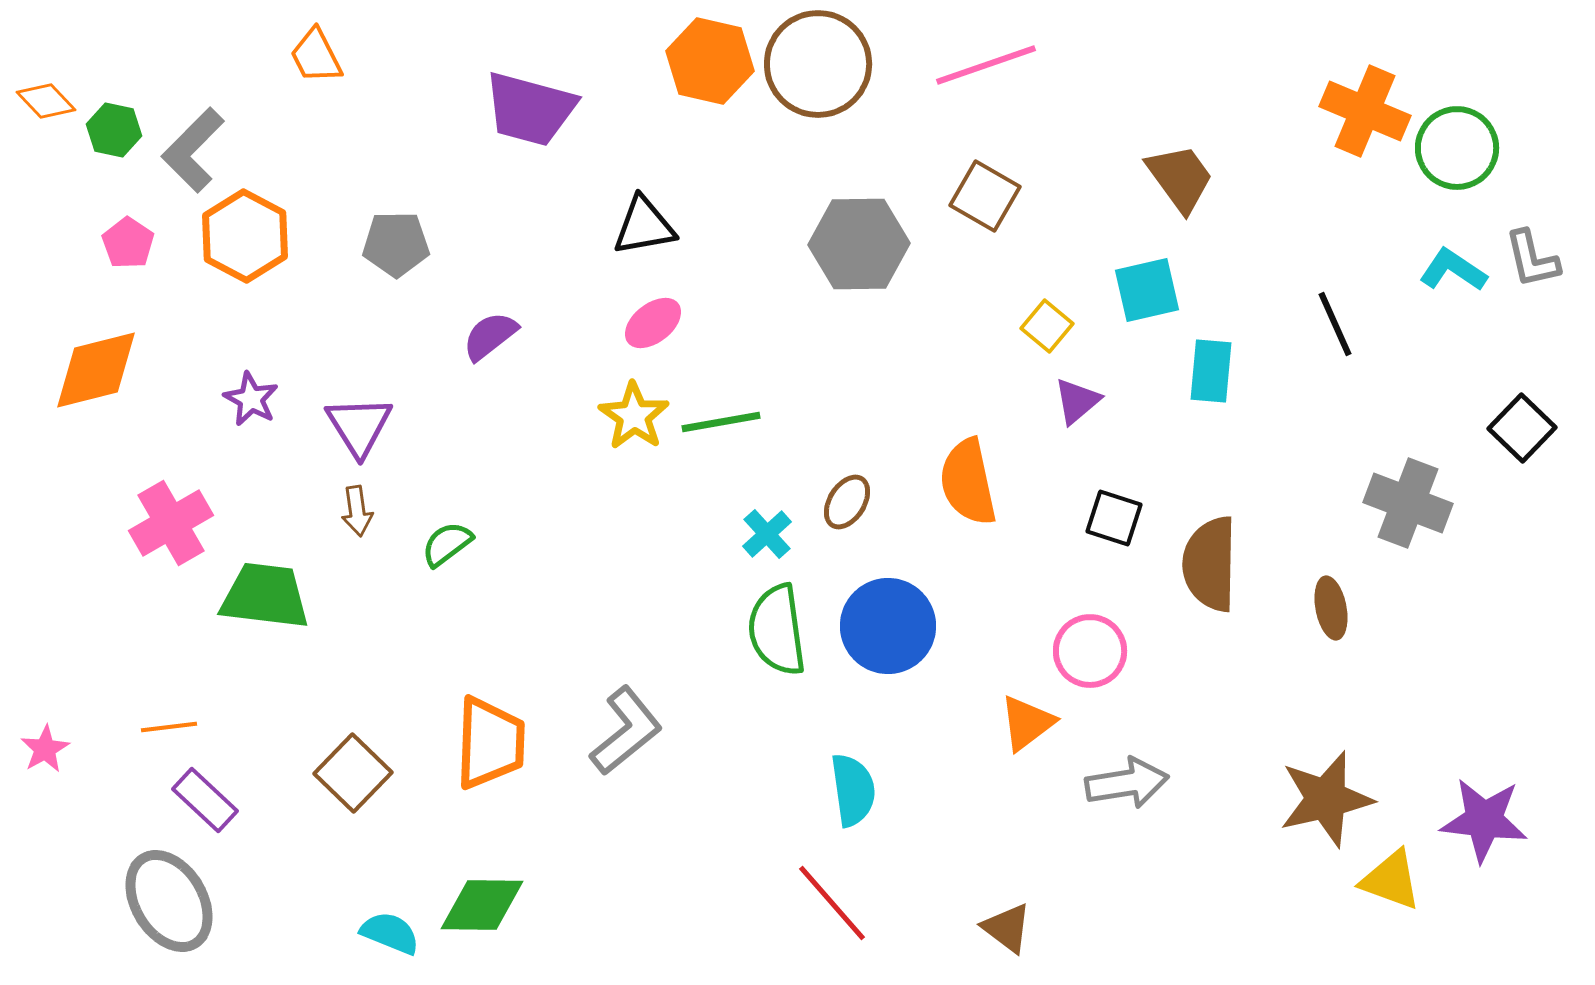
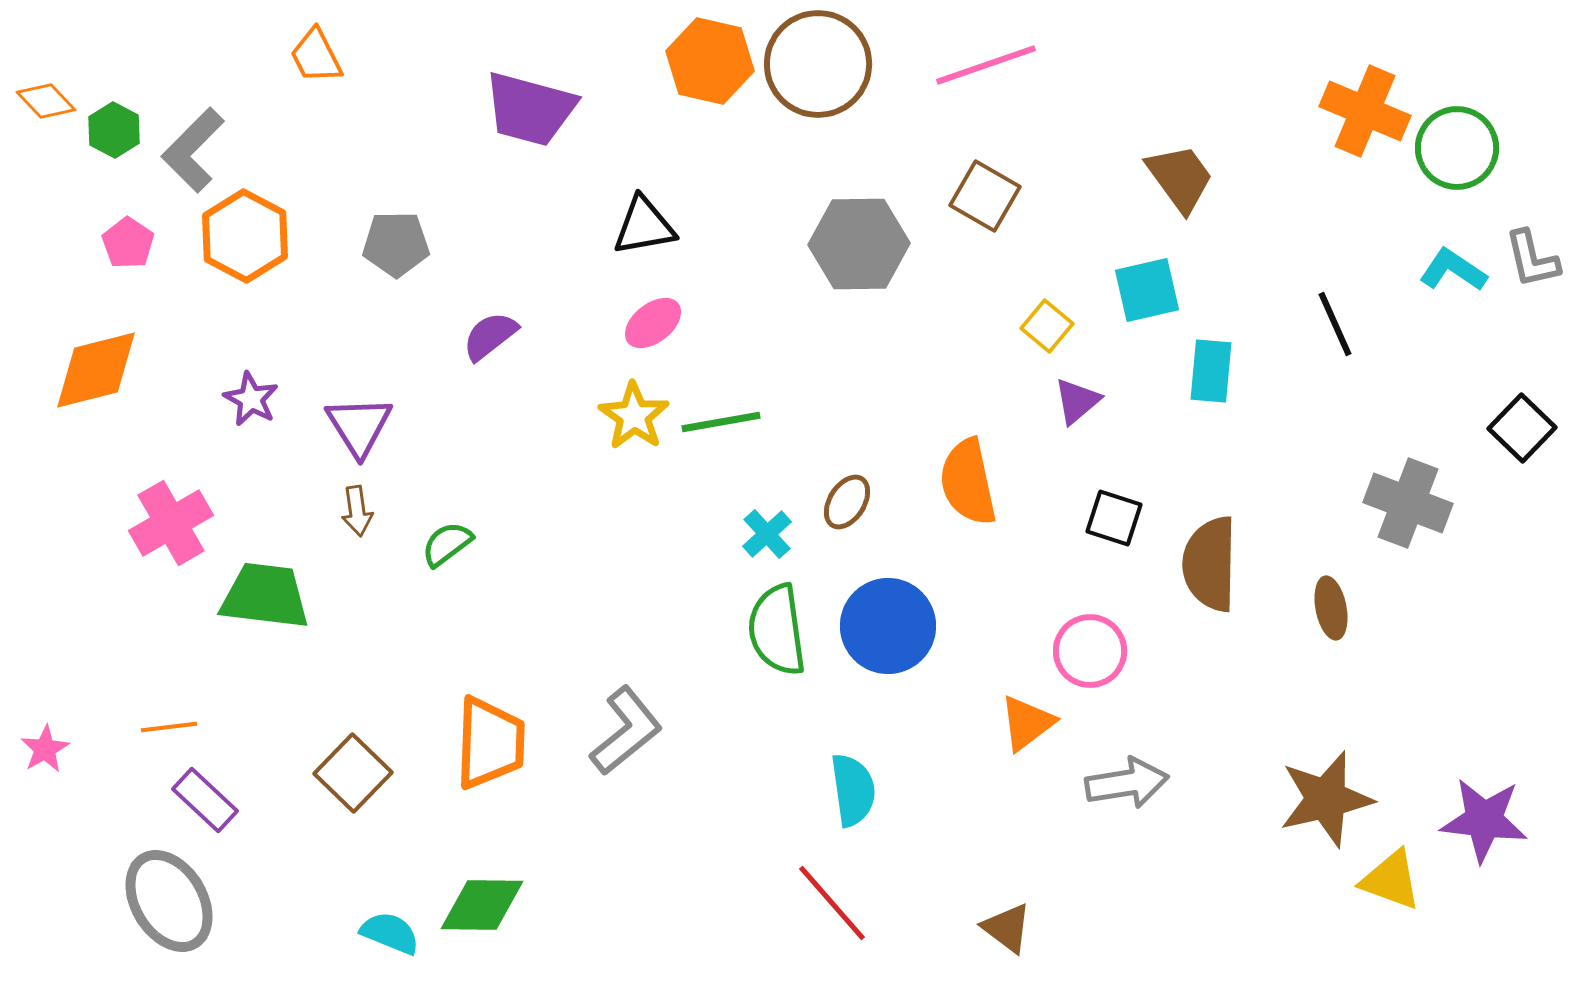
green hexagon at (114, 130): rotated 16 degrees clockwise
